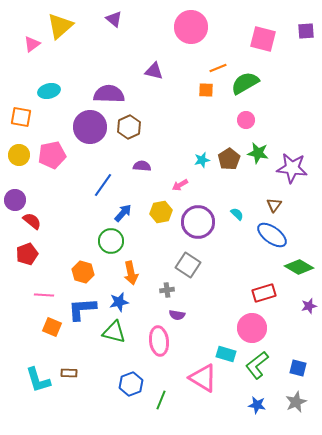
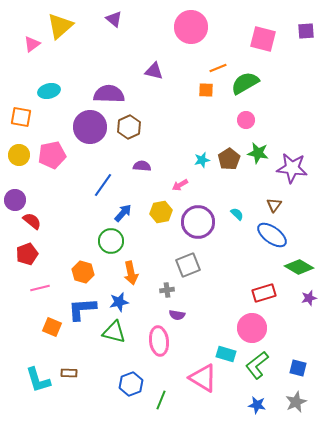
gray square at (188, 265): rotated 35 degrees clockwise
pink line at (44, 295): moved 4 px left, 7 px up; rotated 18 degrees counterclockwise
purple star at (309, 306): moved 8 px up
